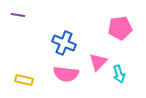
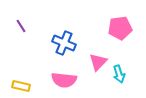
purple line: moved 3 px right, 11 px down; rotated 48 degrees clockwise
pink semicircle: moved 2 px left, 6 px down
yellow rectangle: moved 3 px left, 6 px down
